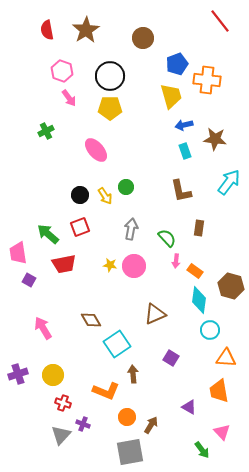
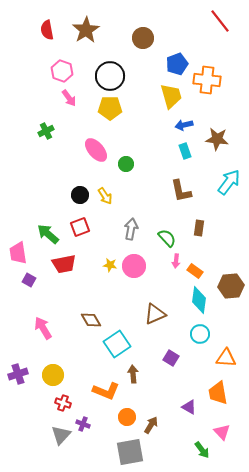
brown star at (215, 139): moved 2 px right
green circle at (126, 187): moved 23 px up
brown hexagon at (231, 286): rotated 20 degrees counterclockwise
cyan circle at (210, 330): moved 10 px left, 4 px down
orange trapezoid at (219, 391): moved 1 px left, 2 px down
